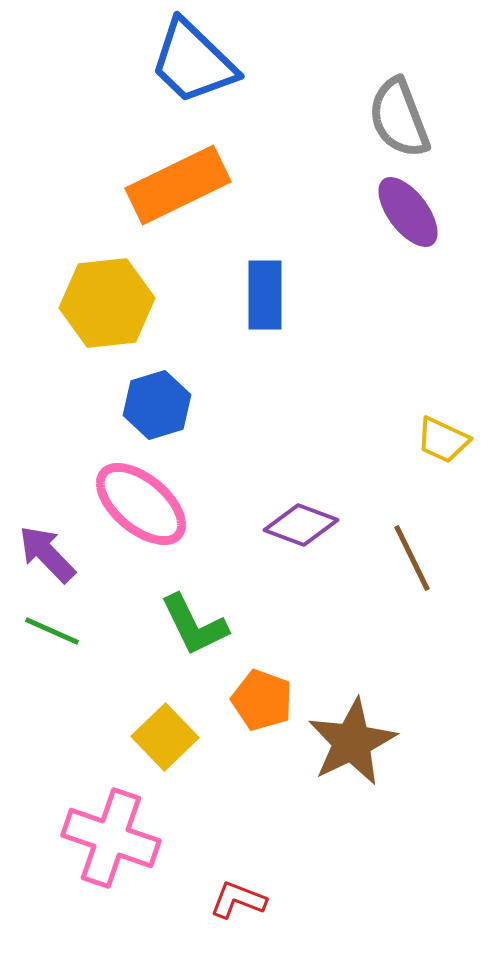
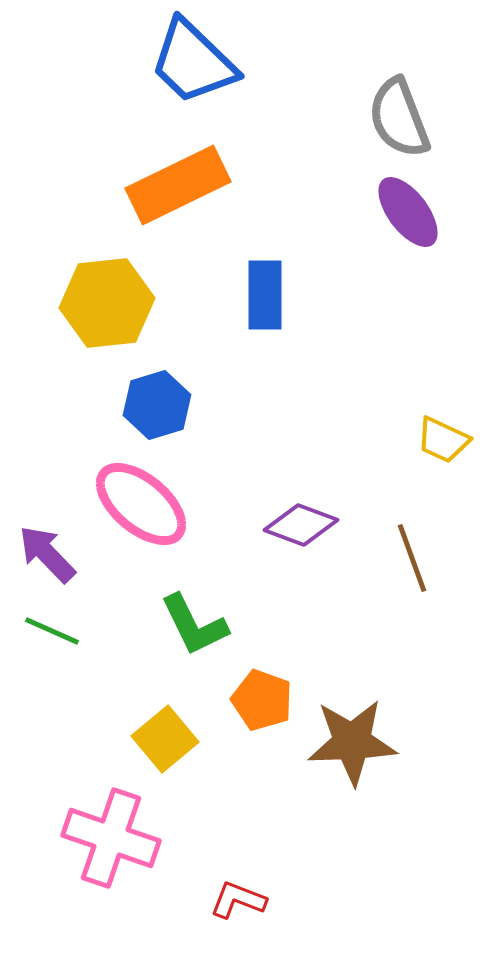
brown line: rotated 6 degrees clockwise
yellow square: moved 2 px down; rotated 4 degrees clockwise
brown star: rotated 24 degrees clockwise
